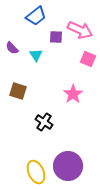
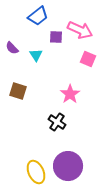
blue trapezoid: moved 2 px right
pink star: moved 3 px left
black cross: moved 13 px right
